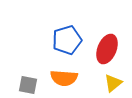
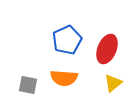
blue pentagon: rotated 8 degrees counterclockwise
